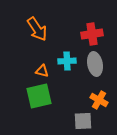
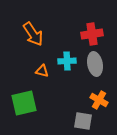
orange arrow: moved 4 px left, 5 px down
green square: moved 15 px left, 7 px down
gray square: rotated 12 degrees clockwise
